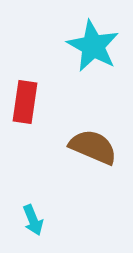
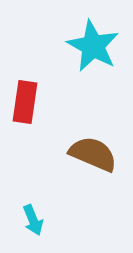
brown semicircle: moved 7 px down
